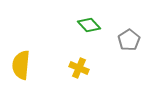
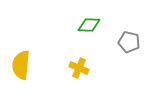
green diamond: rotated 45 degrees counterclockwise
gray pentagon: moved 2 px down; rotated 25 degrees counterclockwise
